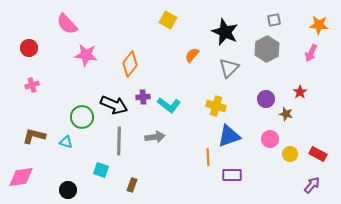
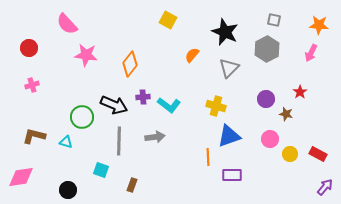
gray square: rotated 24 degrees clockwise
purple arrow: moved 13 px right, 2 px down
